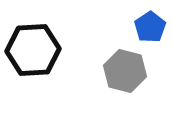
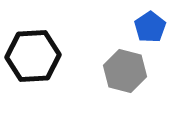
black hexagon: moved 6 px down
